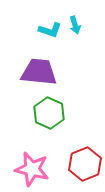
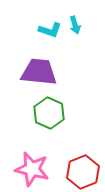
red hexagon: moved 2 px left, 8 px down
